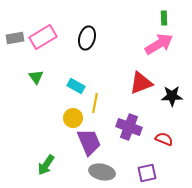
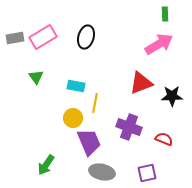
green rectangle: moved 1 px right, 4 px up
black ellipse: moved 1 px left, 1 px up
cyan rectangle: rotated 18 degrees counterclockwise
